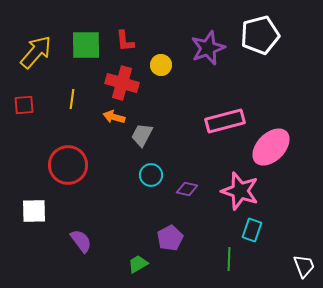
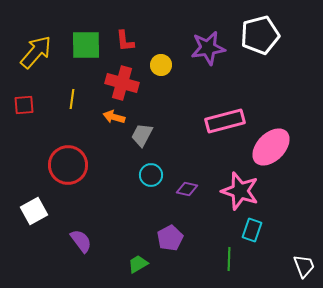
purple star: rotated 12 degrees clockwise
white square: rotated 28 degrees counterclockwise
